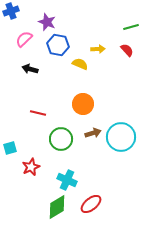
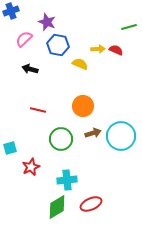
green line: moved 2 px left
red semicircle: moved 11 px left; rotated 24 degrees counterclockwise
orange circle: moved 2 px down
red line: moved 3 px up
cyan circle: moved 1 px up
cyan cross: rotated 30 degrees counterclockwise
red ellipse: rotated 15 degrees clockwise
